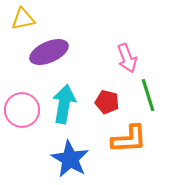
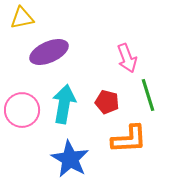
yellow triangle: moved 1 px left, 1 px up
